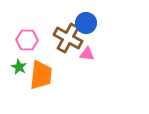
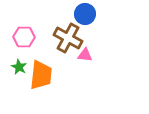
blue circle: moved 1 px left, 9 px up
pink hexagon: moved 3 px left, 3 px up
pink triangle: moved 2 px left, 1 px down
